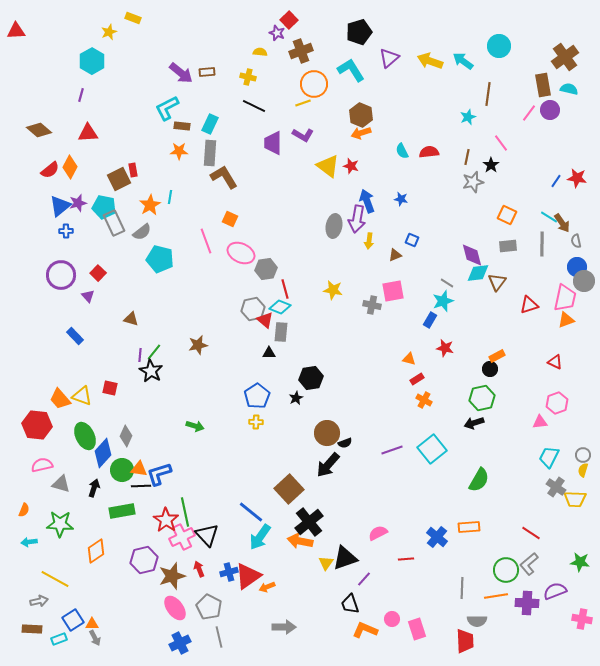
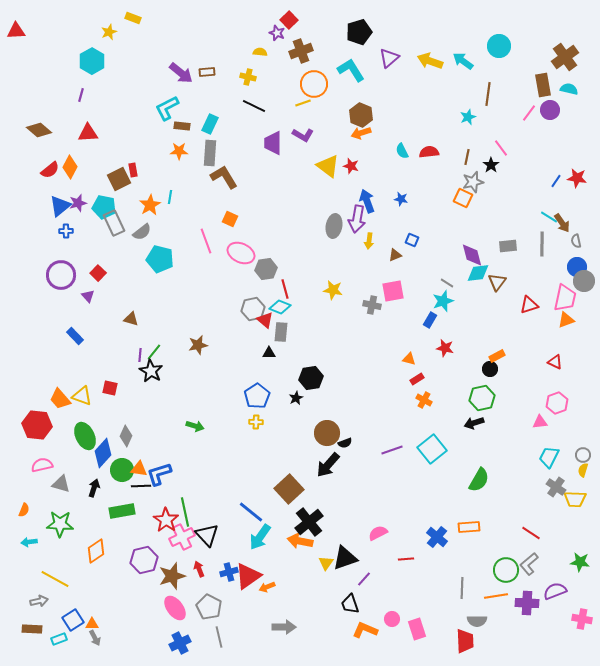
pink line at (501, 143): moved 5 px down
orange square at (507, 215): moved 44 px left, 17 px up
